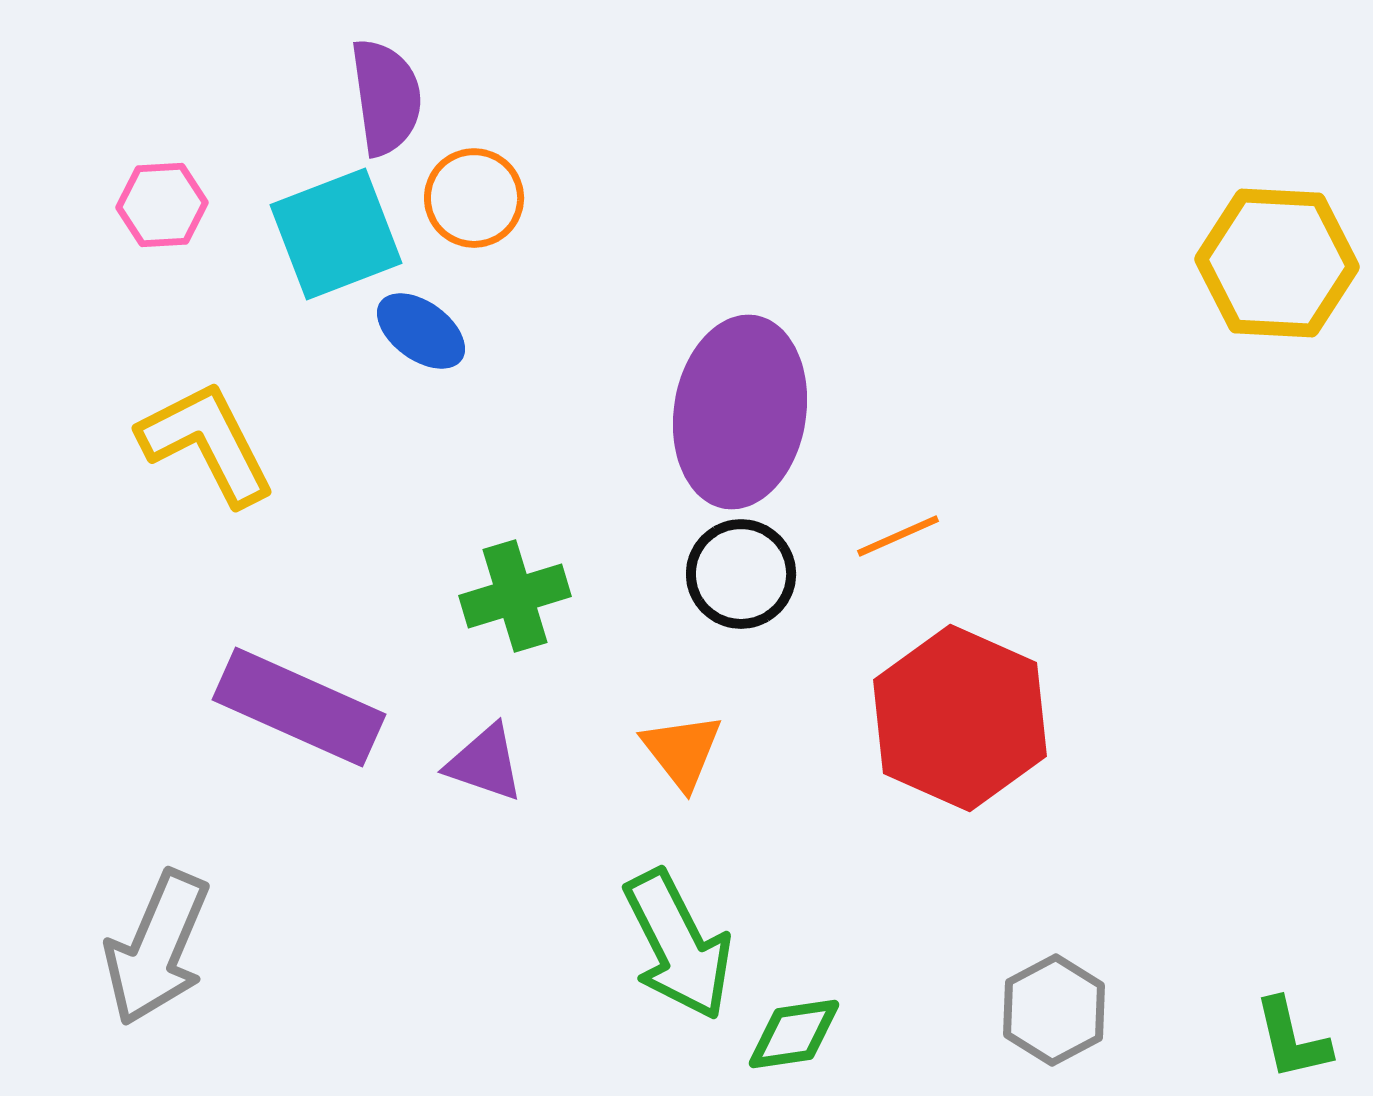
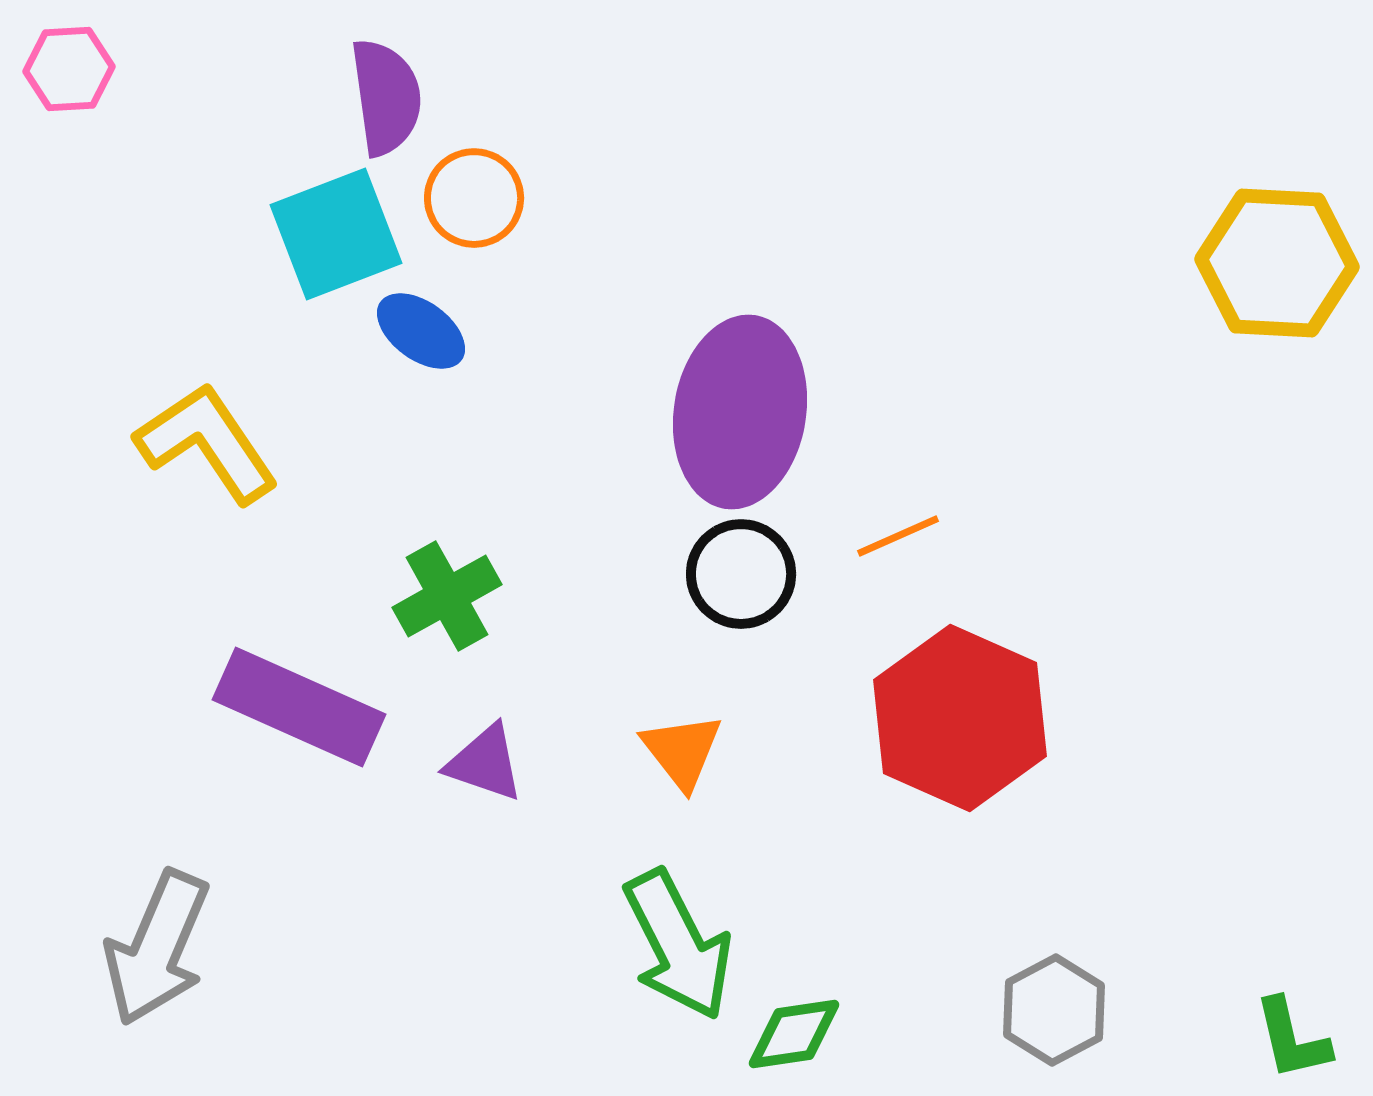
pink hexagon: moved 93 px left, 136 px up
yellow L-shape: rotated 7 degrees counterclockwise
green cross: moved 68 px left; rotated 12 degrees counterclockwise
